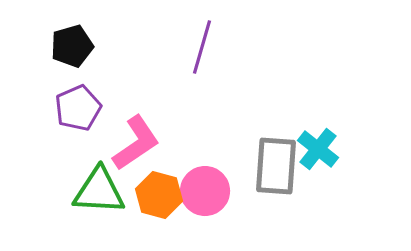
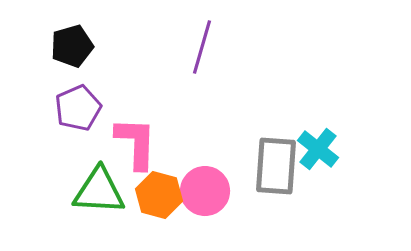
pink L-shape: rotated 54 degrees counterclockwise
